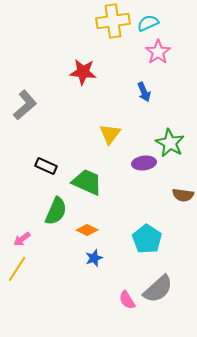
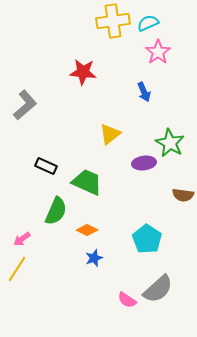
yellow triangle: rotated 15 degrees clockwise
pink semicircle: rotated 24 degrees counterclockwise
